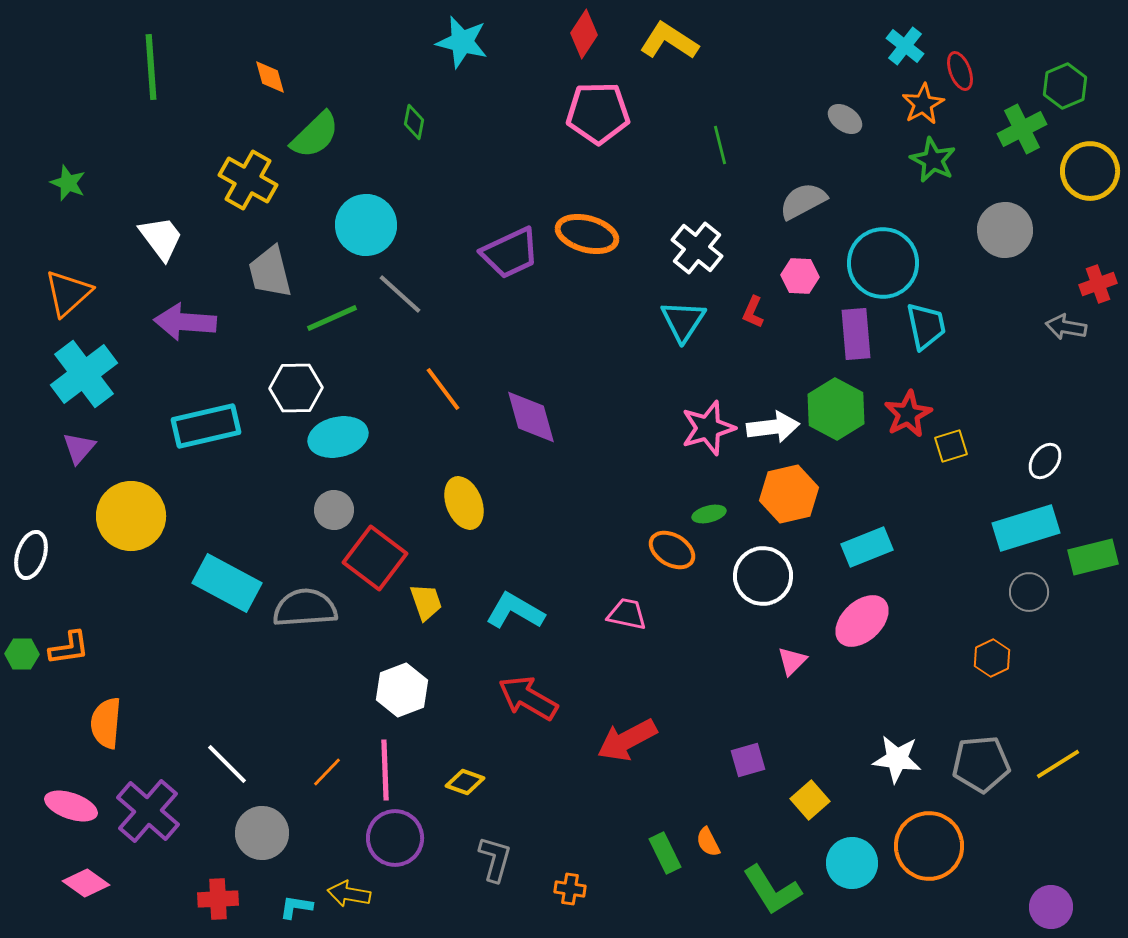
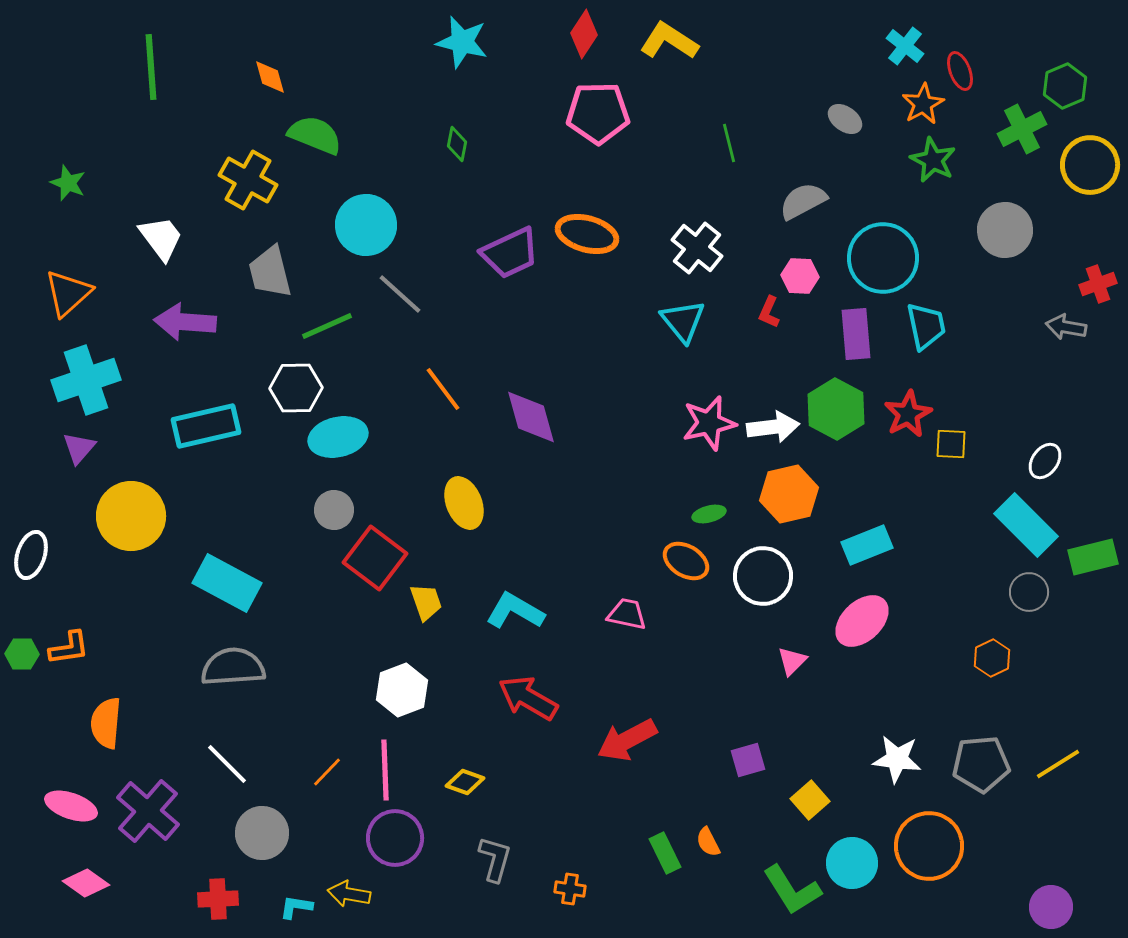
green diamond at (414, 122): moved 43 px right, 22 px down
green semicircle at (315, 135): rotated 114 degrees counterclockwise
green line at (720, 145): moved 9 px right, 2 px up
yellow circle at (1090, 171): moved 6 px up
cyan circle at (883, 263): moved 5 px up
red L-shape at (753, 312): moved 16 px right
green line at (332, 318): moved 5 px left, 8 px down
cyan triangle at (683, 321): rotated 12 degrees counterclockwise
cyan cross at (84, 374): moved 2 px right, 6 px down; rotated 18 degrees clockwise
pink star at (708, 428): moved 1 px right, 5 px up; rotated 4 degrees clockwise
yellow square at (951, 446): moved 2 px up; rotated 20 degrees clockwise
cyan rectangle at (1026, 528): moved 3 px up; rotated 62 degrees clockwise
cyan rectangle at (867, 547): moved 2 px up
orange ellipse at (672, 550): moved 14 px right, 11 px down
gray semicircle at (305, 608): moved 72 px left, 59 px down
green L-shape at (772, 890): moved 20 px right
